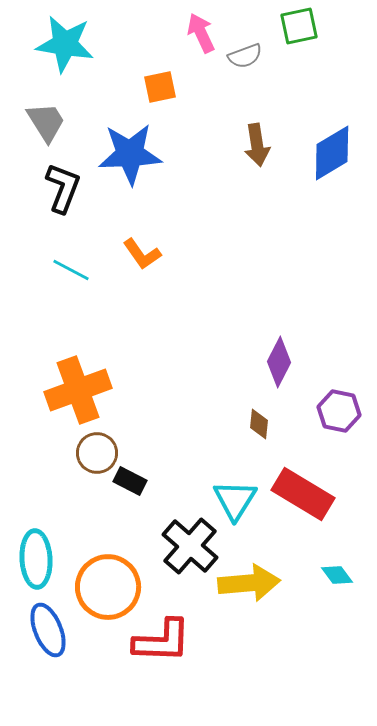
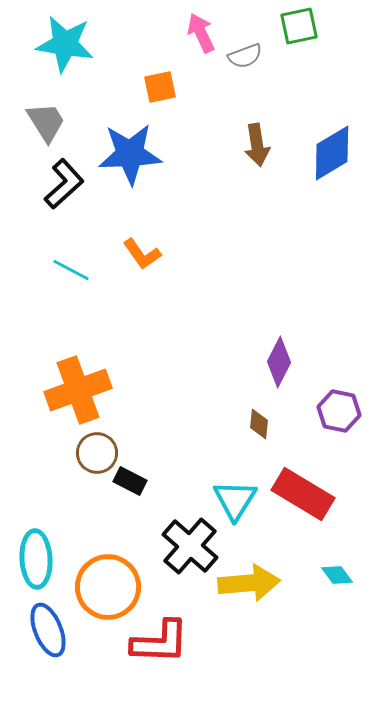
black L-shape: moved 1 px right, 4 px up; rotated 27 degrees clockwise
red L-shape: moved 2 px left, 1 px down
